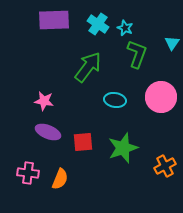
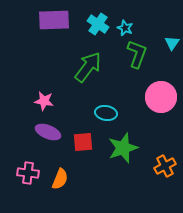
cyan ellipse: moved 9 px left, 13 px down
